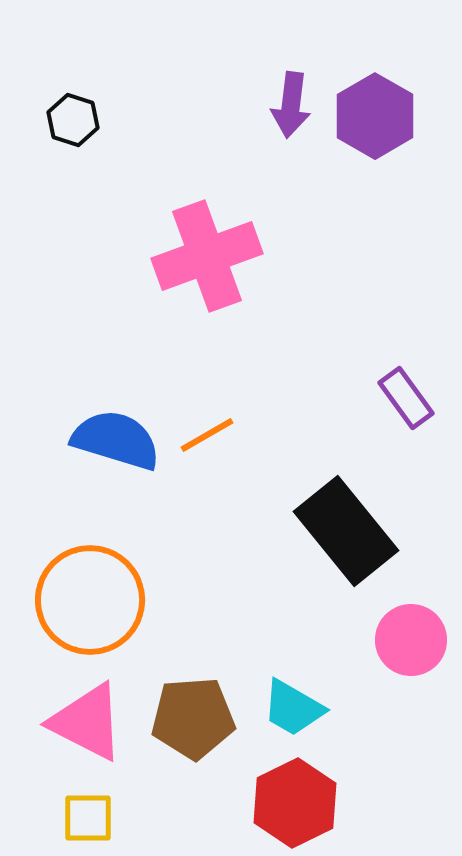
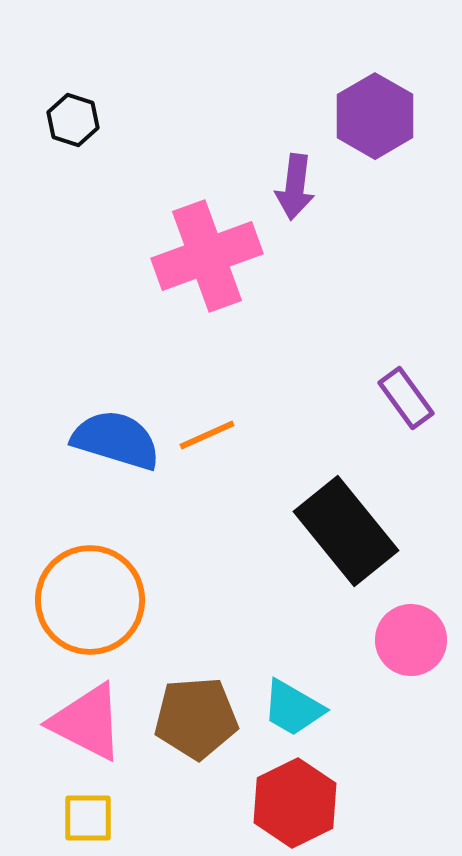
purple arrow: moved 4 px right, 82 px down
orange line: rotated 6 degrees clockwise
brown pentagon: moved 3 px right
